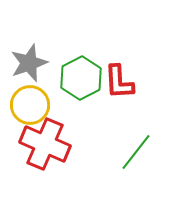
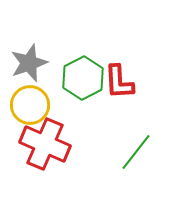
green hexagon: moved 2 px right
